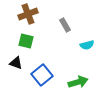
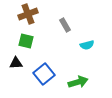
black triangle: rotated 24 degrees counterclockwise
blue square: moved 2 px right, 1 px up
